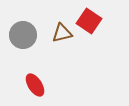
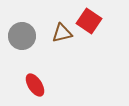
gray circle: moved 1 px left, 1 px down
